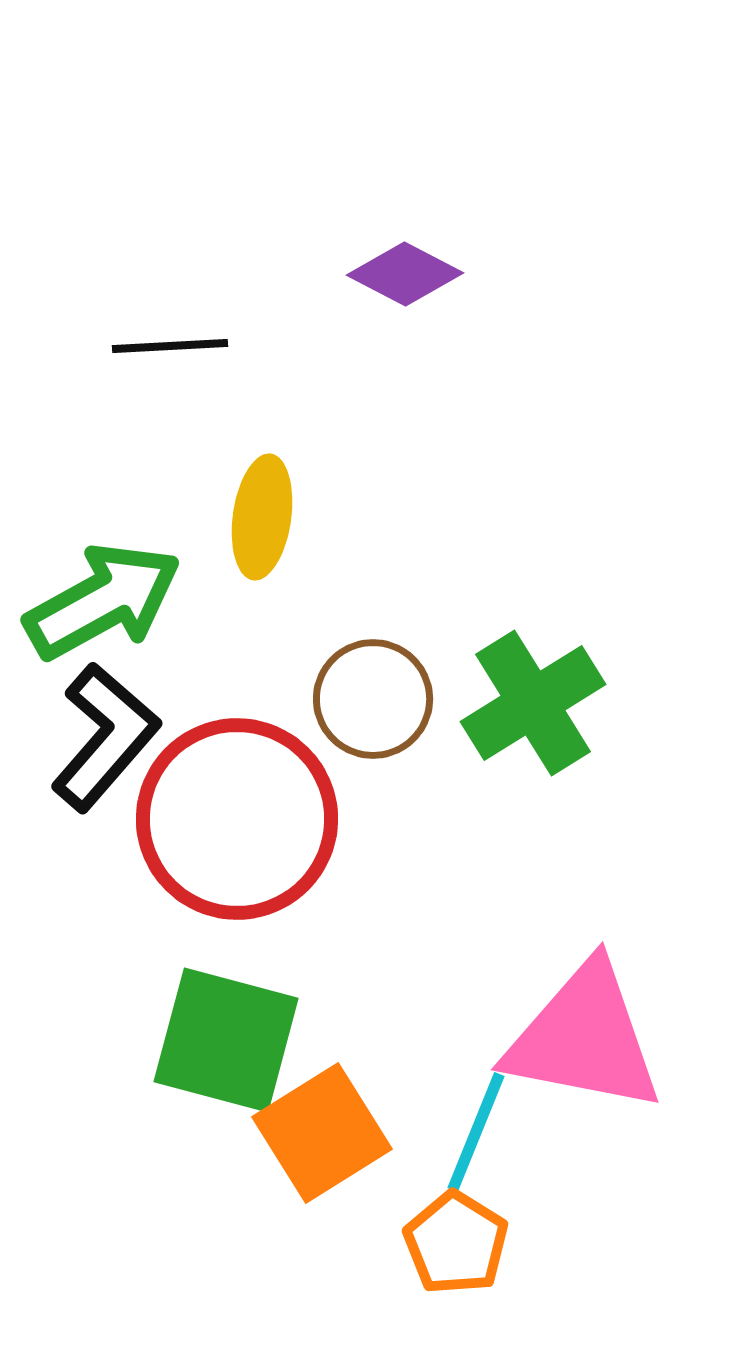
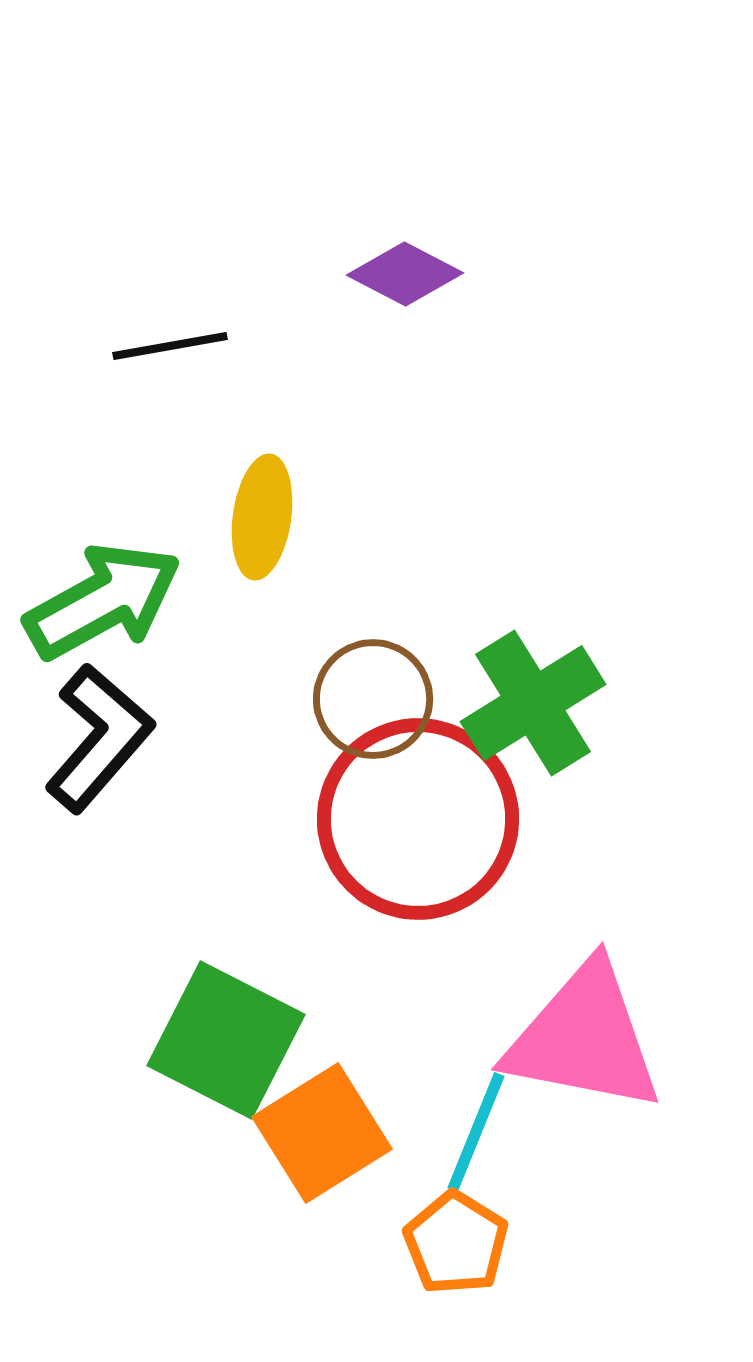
black line: rotated 7 degrees counterclockwise
black L-shape: moved 6 px left, 1 px down
red circle: moved 181 px right
green square: rotated 12 degrees clockwise
